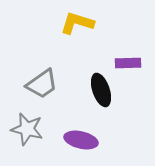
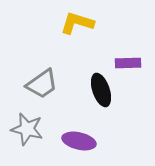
purple ellipse: moved 2 px left, 1 px down
